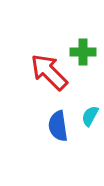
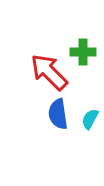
cyan semicircle: moved 3 px down
blue semicircle: moved 12 px up
